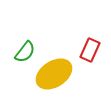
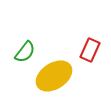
yellow ellipse: moved 2 px down
